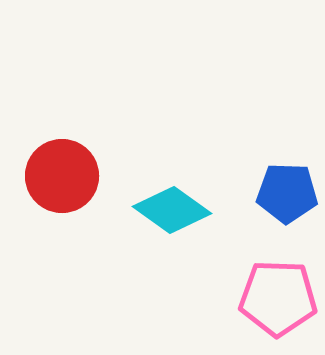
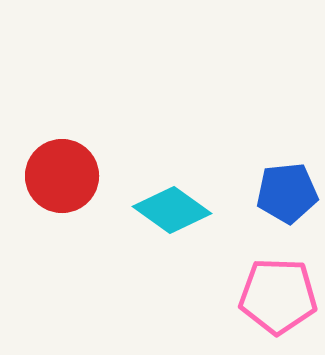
blue pentagon: rotated 8 degrees counterclockwise
pink pentagon: moved 2 px up
